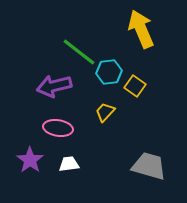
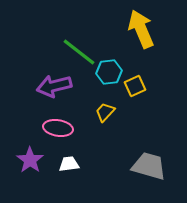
yellow square: rotated 30 degrees clockwise
